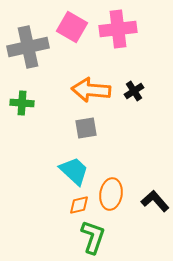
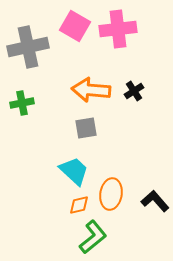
pink square: moved 3 px right, 1 px up
green cross: rotated 15 degrees counterclockwise
green L-shape: rotated 32 degrees clockwise
